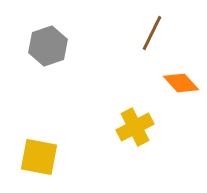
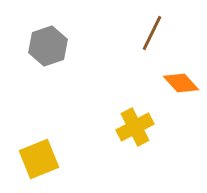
yellow square: moved 2 px down; rotated 33 degrees counterclockwise
